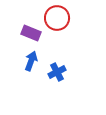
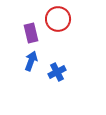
red circle: moved 1 px right, 1 px down
purple rectangle: rotated 54 degrees clockwise
